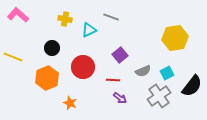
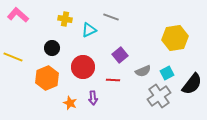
black semicircle: moved 2 px up
purple arrow: moved 27 px left; rotated 48 degrees clockwise
